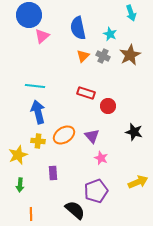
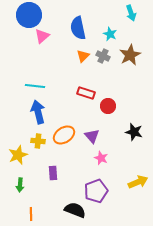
black semicircle: rotated 20 degrees counterclockwise
